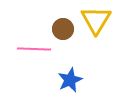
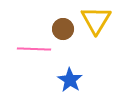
blue star: rotated 15 degrees counterclockwise
